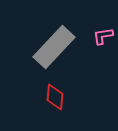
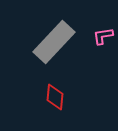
gray rectangle: moved 5 px up
